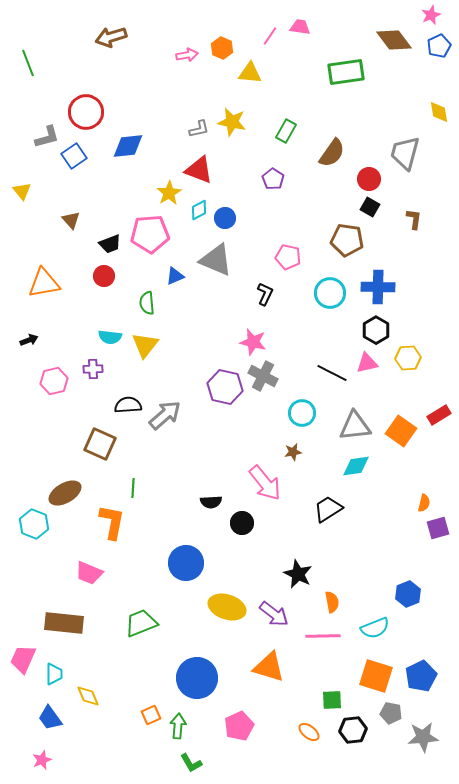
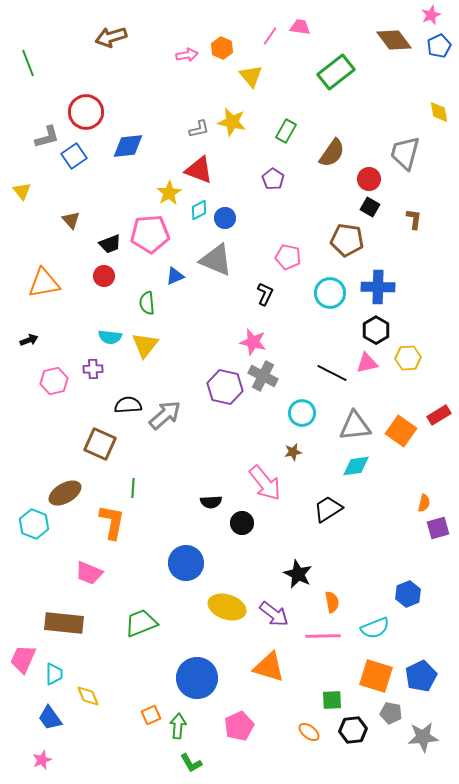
green rectangle at (346, 72): moved 10 px left; rotated 30 degrees counterclockwise
yellow triangle at (250, 73): moved 1 px right, 3 px down; rotated 45 degrees clockwise
